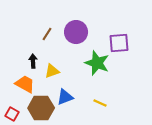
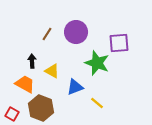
black arrow: moved 1 px left
yellow triangle: rotated 49 degrees clockwise
blue triangle: moved 10 px right, 10 px up
yellow line: moved 3 px left; rotated 16 degrees clockwise
brown hexagon: rotated 20 degrees clockwise
